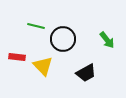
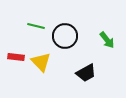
black circle: moved 2 px right, 3 px up
red rectangle: moved 1 px left
yellow triangle: moved 2 px left, 4 px up
